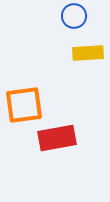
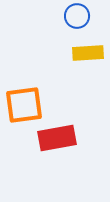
blue circle: moved 3 px right
